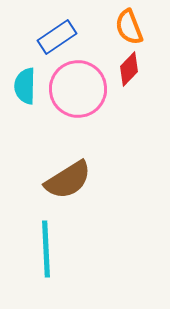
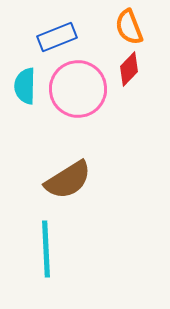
blue rectangle: rotated 12 degrees clockwise
